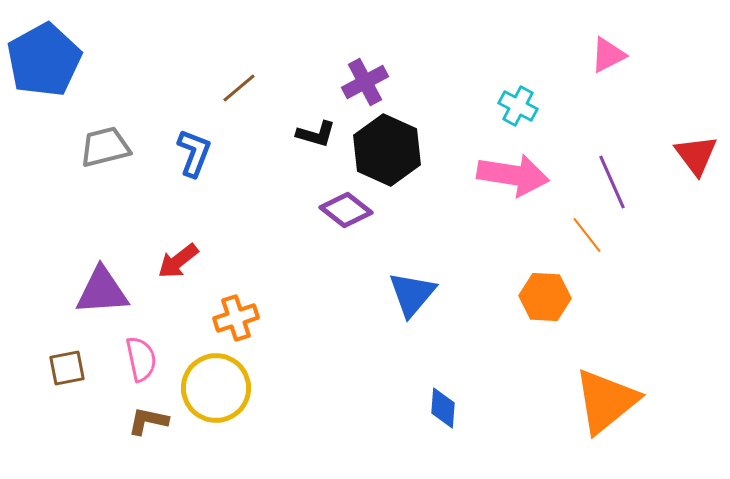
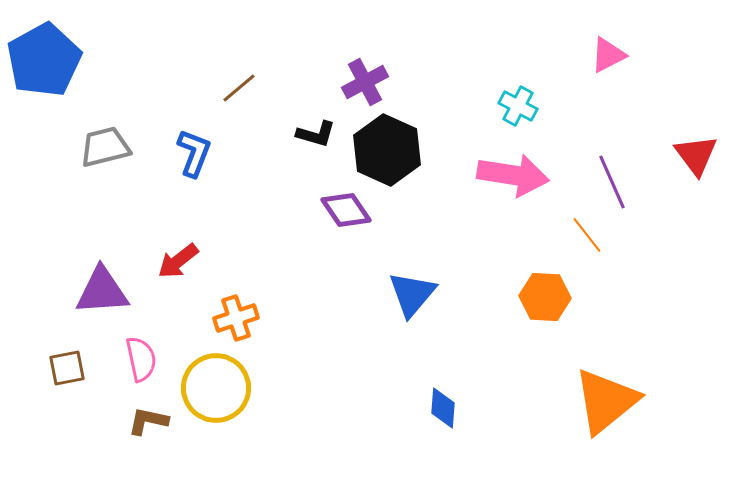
purple diamond: rotated 18 degrees clockwise
